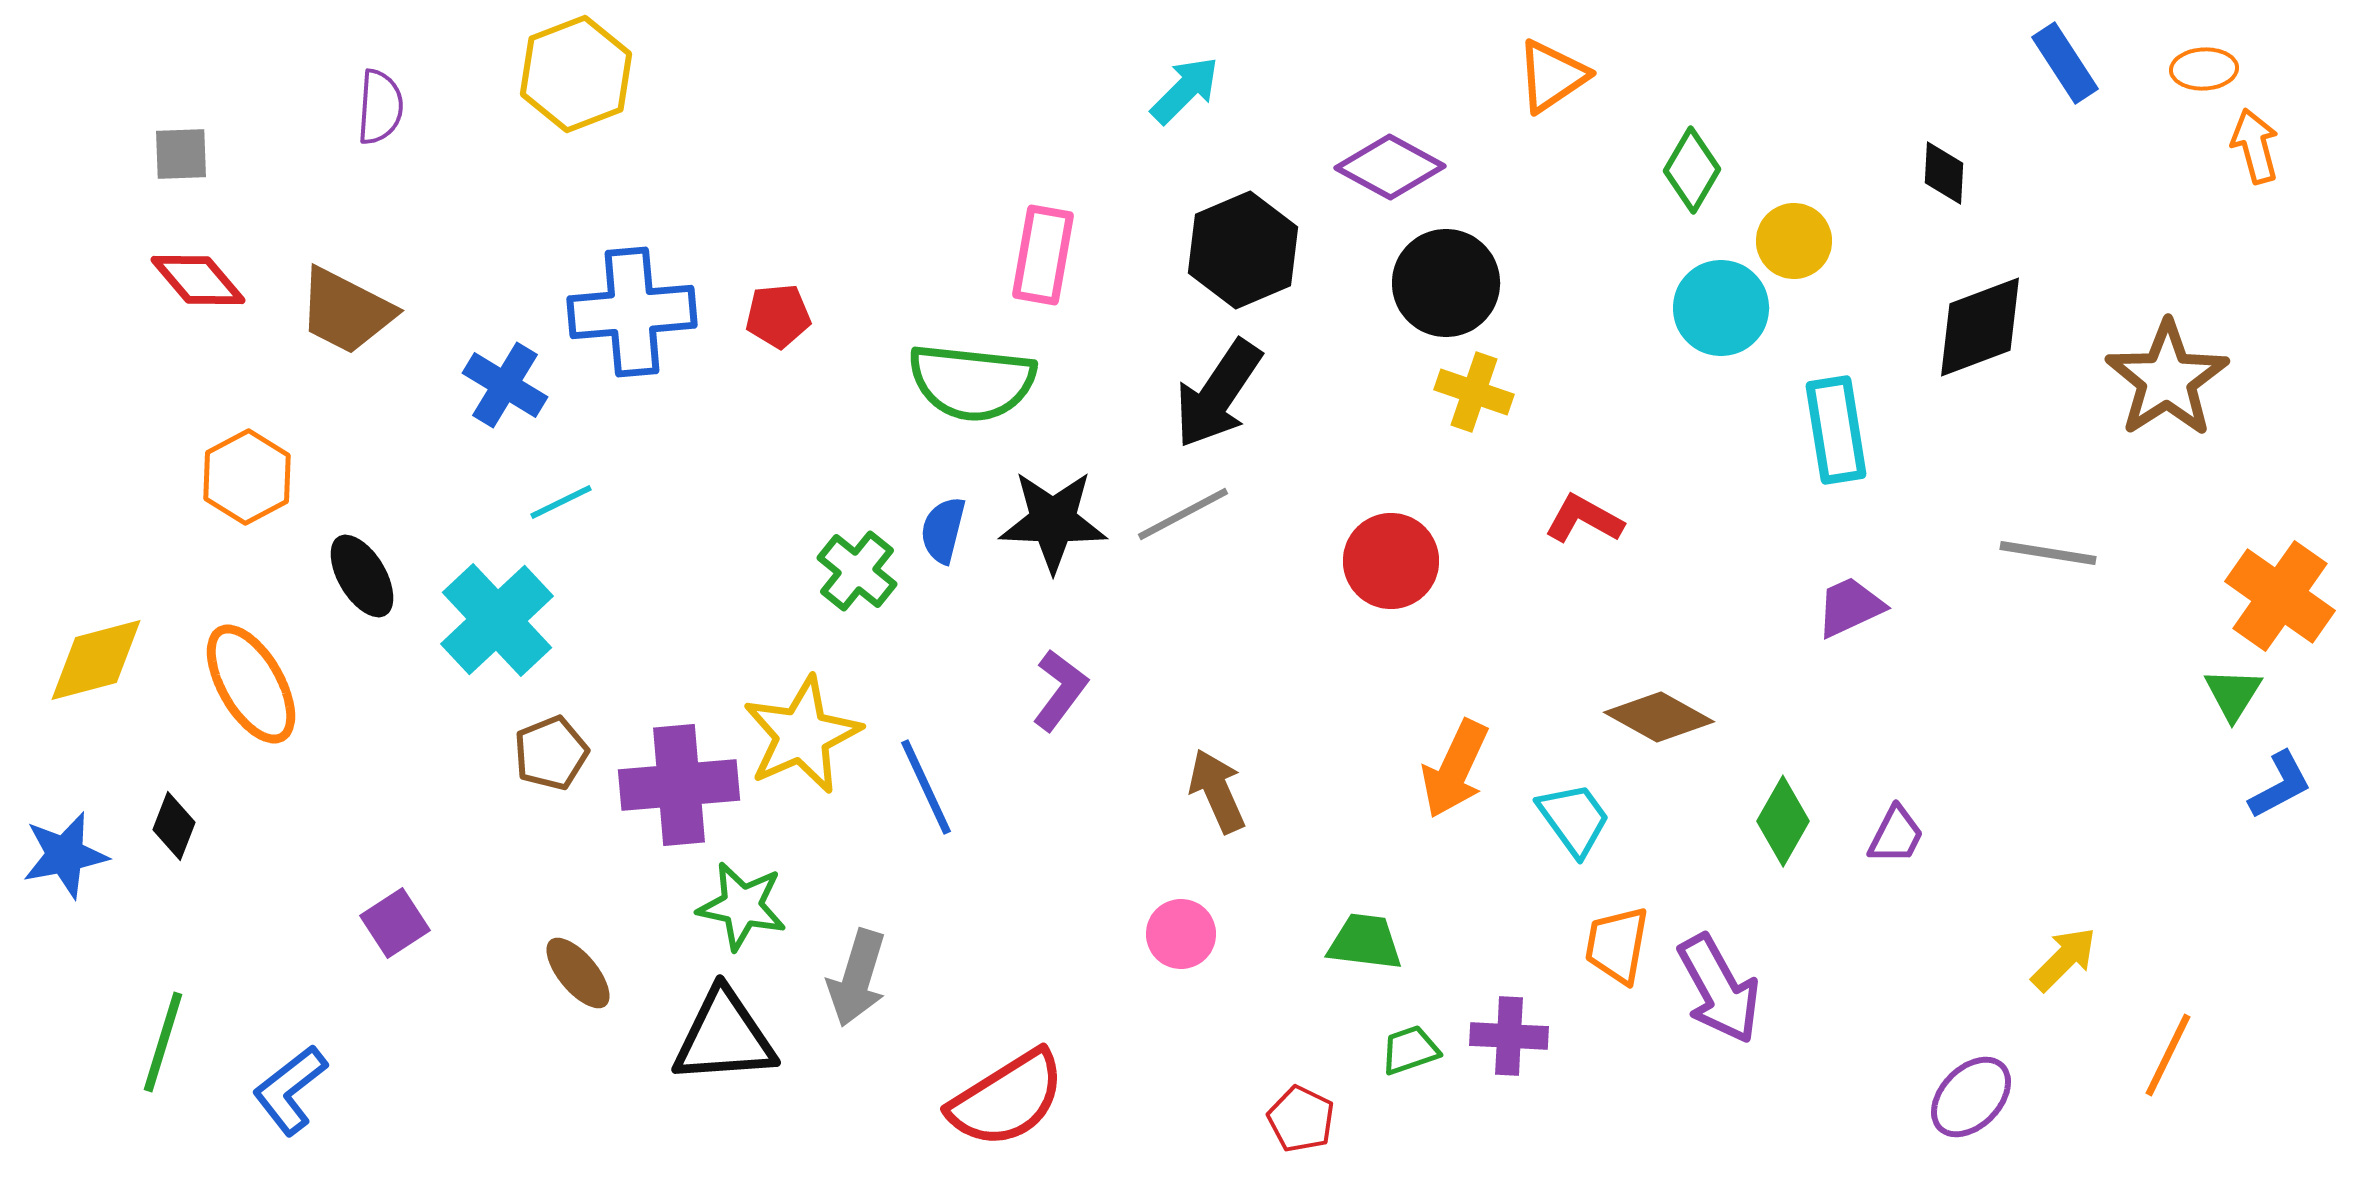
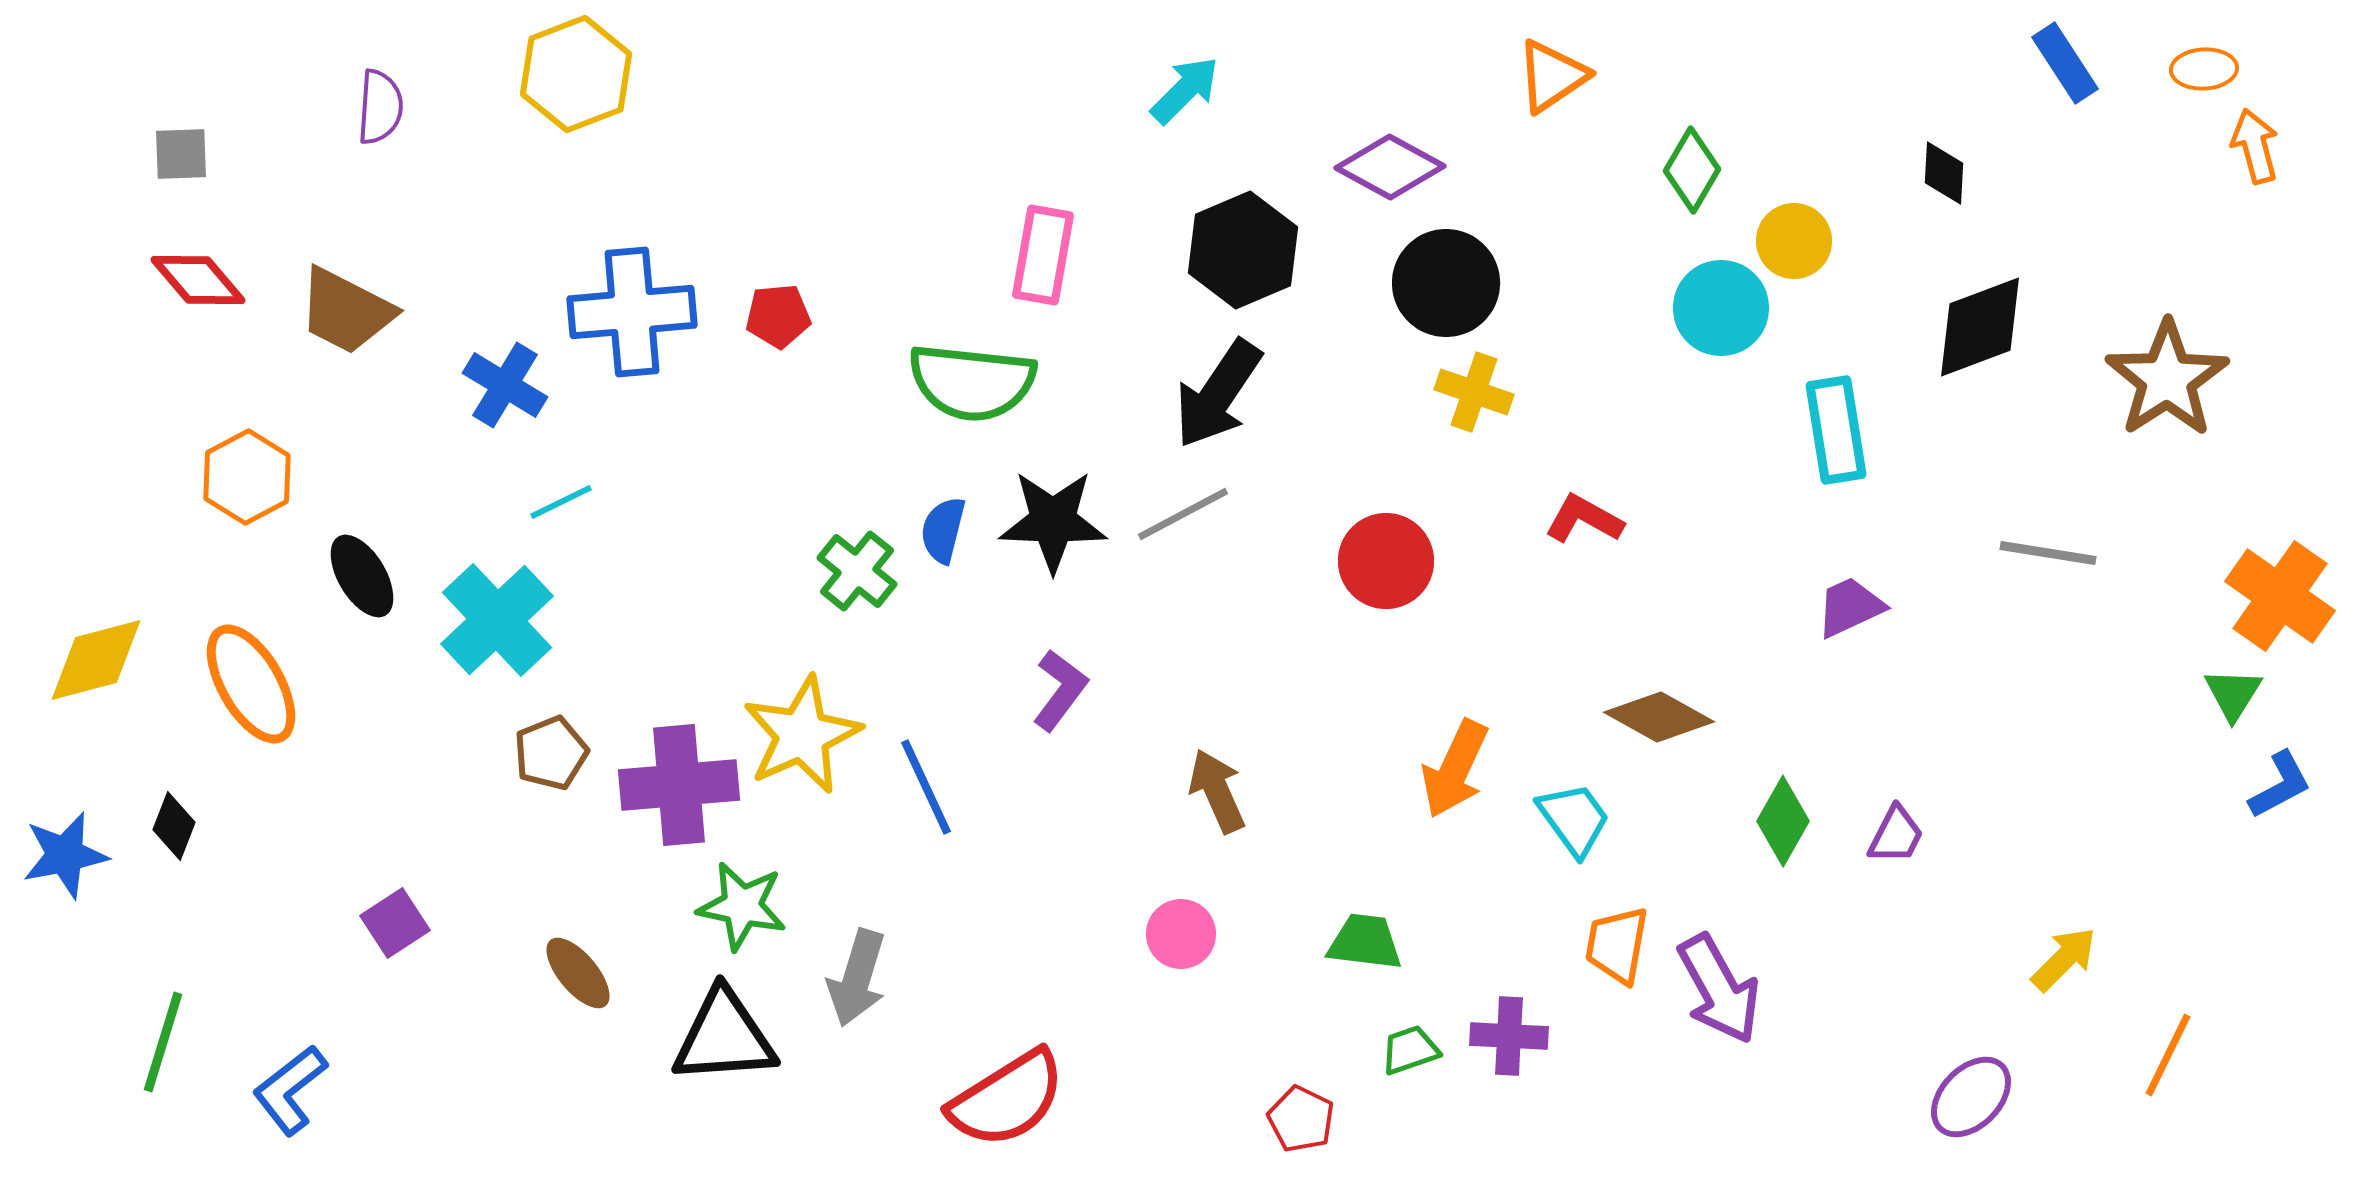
red circle at (1391, 561): moved 5 px left
